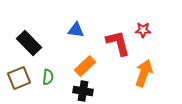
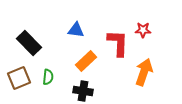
red L-shape: rotated 16 degrees clockwise
orange rectangle: moved 1 px right, 5 px up
orange arrow: moved 1 px up
